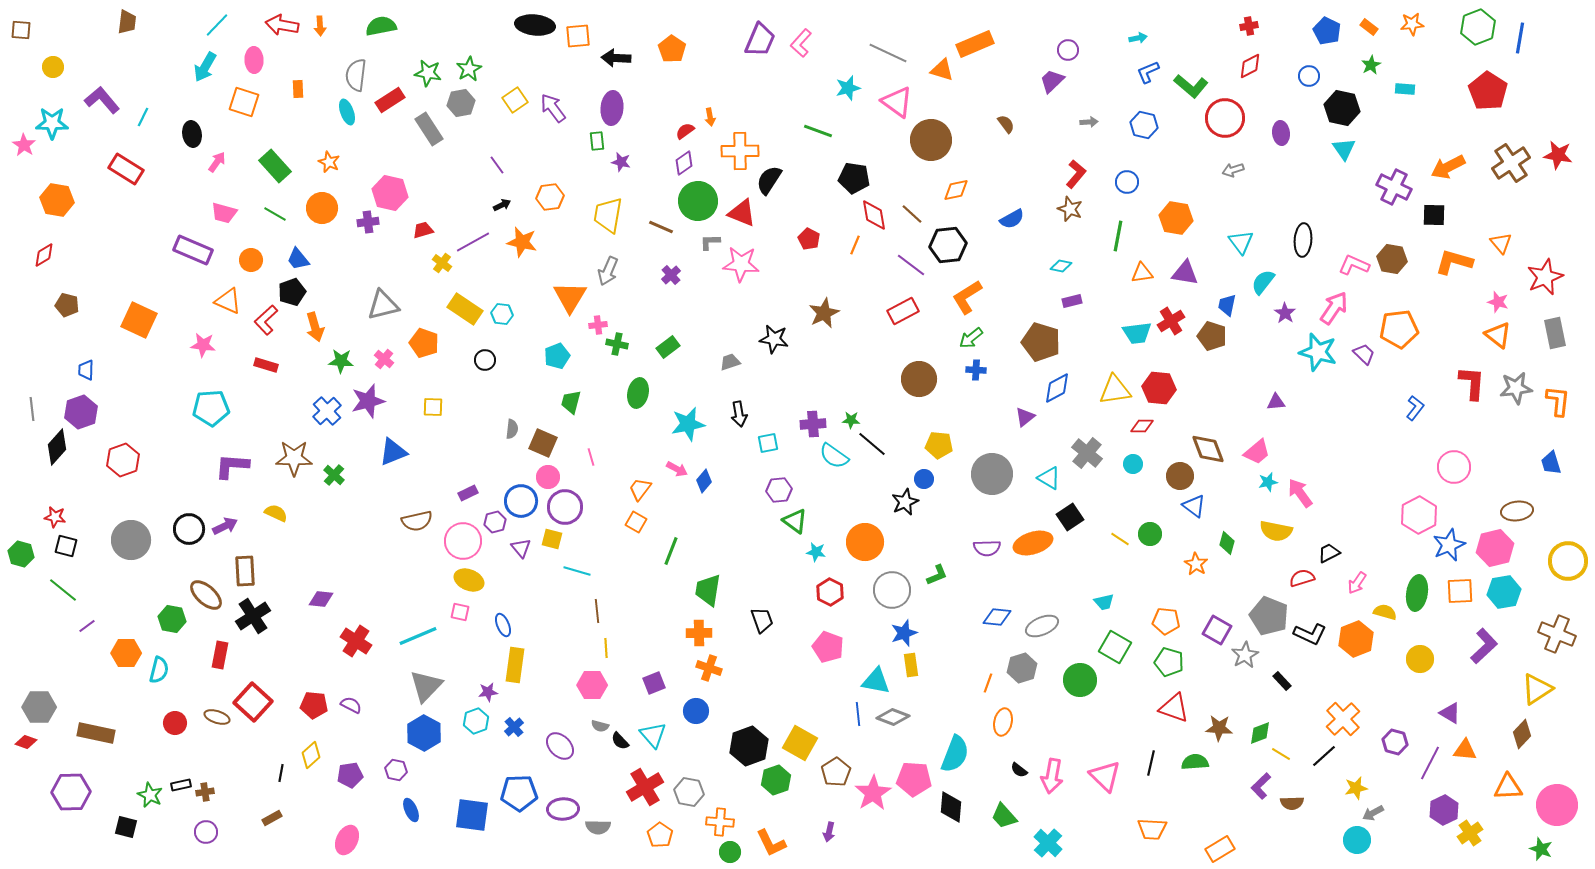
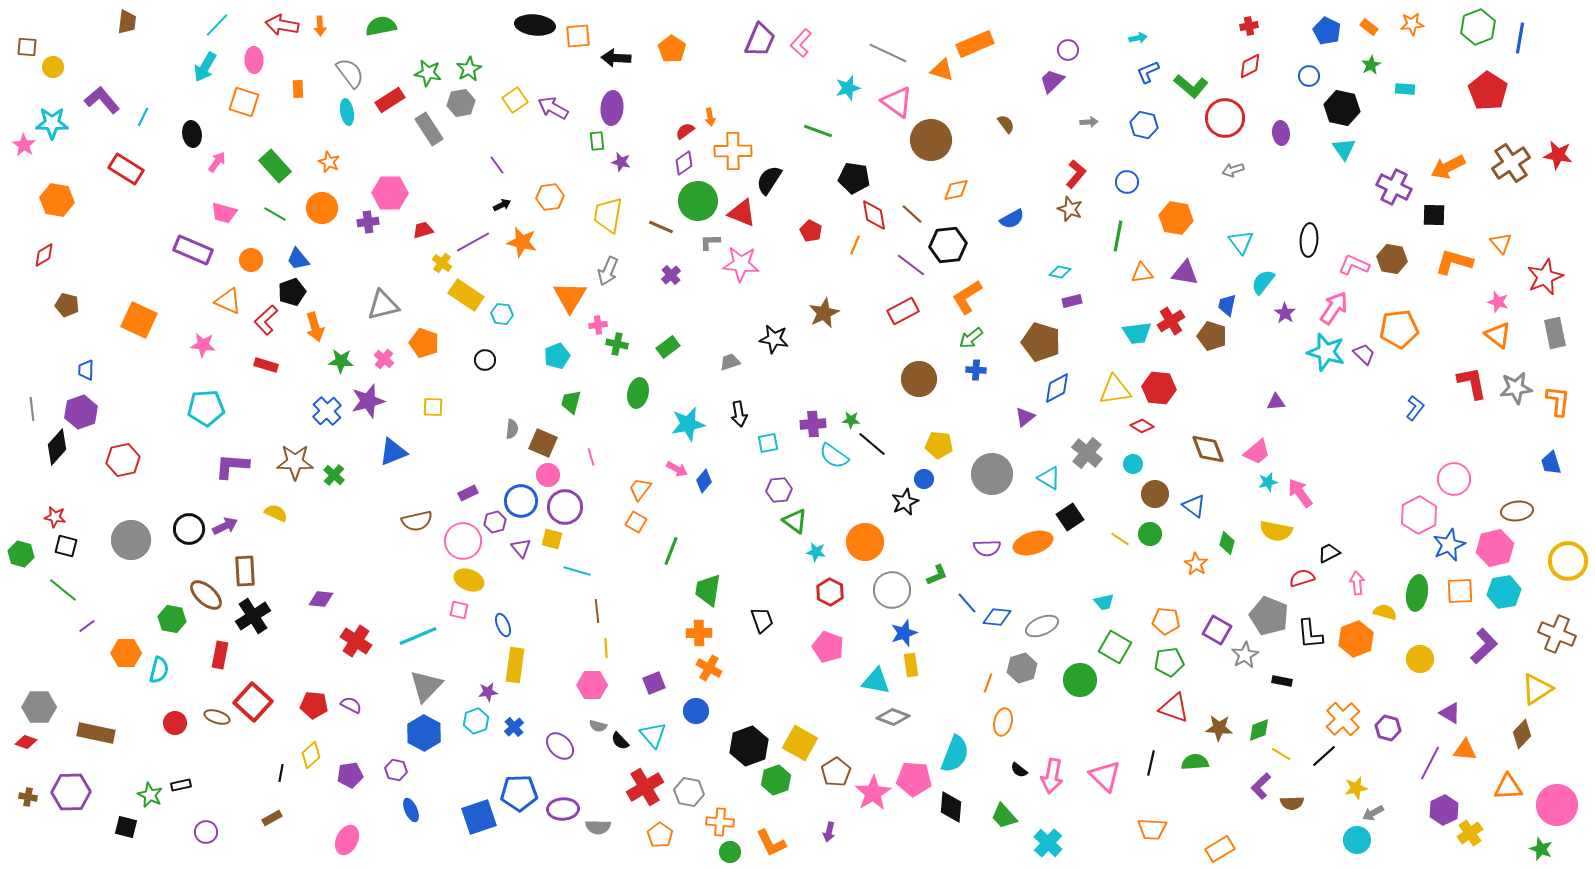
brown square at (21, 30): moved 6 px right, 17 px down
gray semicircle at (356, 75): moved 6 px left, 2 px up; rotated 136 degrees clockwise
purple arrow at (553, 108): rotated 24 degrees counterclockwise
cyan ellipse at (347, 112): rotated 10 degrees clockwise
orange cross at (740, 151): moved 7 px left
pink hexagon at (390, 193): rotated 12 degrees counterclockwise
red pentagon at (809, 239): moved 2 px right, 8 px up
black ellipse at (1303, 240): moved 6 px right
cyan diamond at (1061, 266): moved 1 px left, 6 px down
yellow rectangle at (465, 309): moved 1 px right, 14 px up
cyan star at (1318, 352): moved 8 px right
red L-shape at (1472, 383): rotated 15 degrees counterclockwise
cyan pentagon at (211, 408): moved 5 px left
red diamond at (1142, 426): rotated 30 degrees clockwise
brown star at (294, 458): moved 1 px right, 4 px down
red hexagon at (123, 460): rotated 8 degrees clockwise
pink circle at (1454, 467): moved 12 px down
brown circle at (1180, 476): moved 25 px left, 18 px down
pink circle at (548, 477): moved 2 px up
pink arrow at (1357, 583): rotated 140 degrees clockwise
pink square at (460, 612): moved 1 px left, 2 px up
black L-shape at (1310, 634): rotated 60 degrees clockwise
green pentagon at (1169, 662): rotated 24 degrees counterclockwise
orange cross at (709, 668): rotated 10 degrees clockwise
black rectangle at (1282, 681): rotated 36 degrees counterclockwise
blue line at (858, 714): moved 109 px right, 111 px up; rotated 35 degrees counterclockwise
gray semicircle at (600, 726): moved 2 px left
green diamond at (1260, 733): moved 1 px left, 3 px up
purple hexagon at (1395, 742): moved 7 px left, 14 px up
brown cross at (205, 792): moved 177 px left, 5 px down; rotated 18 degrees clockwise
blue square at (472, 815): moved 7 px right, 2 px down; rotated 27 degrees counterclockwise
